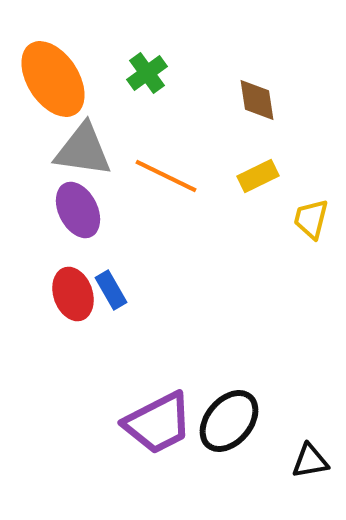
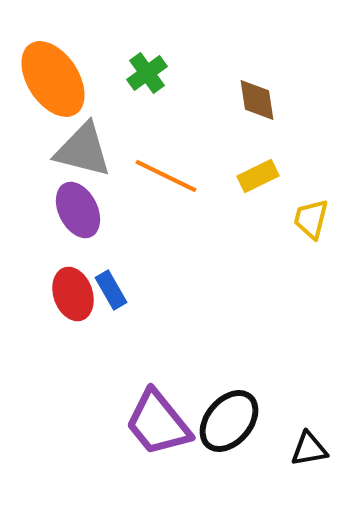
gray triangle: rotated 6 degrees clockwise
purple trapezoid: rotated 78 degrees clockwise
black triangle: moved 1 px left, 12 px up
